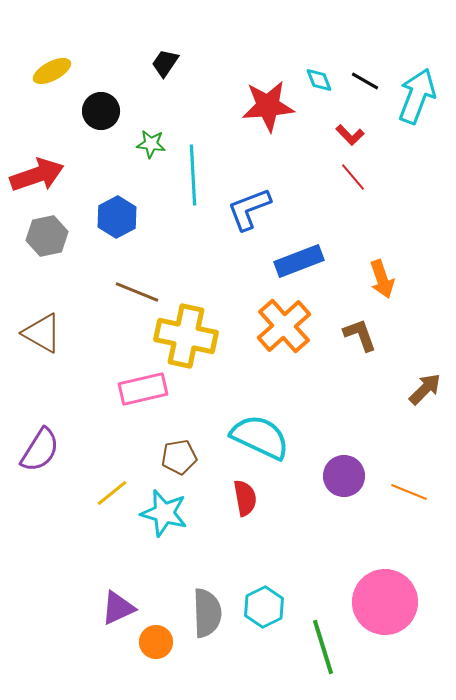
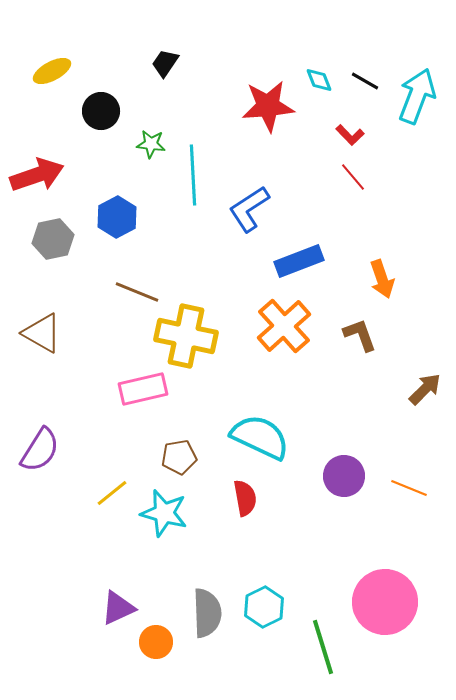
blue L-shape: rotated 12 degrees counterclockwise
gray hexagon: moved 6 px right, 3 px down
orange line: moved 4 px up
